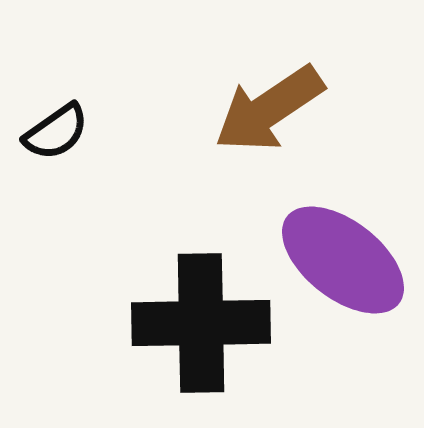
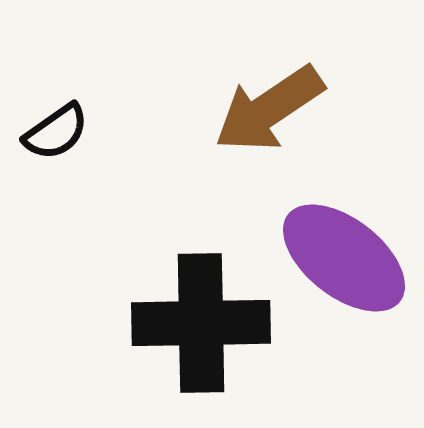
purple ellipse: moved 1 px right, 2 px up
